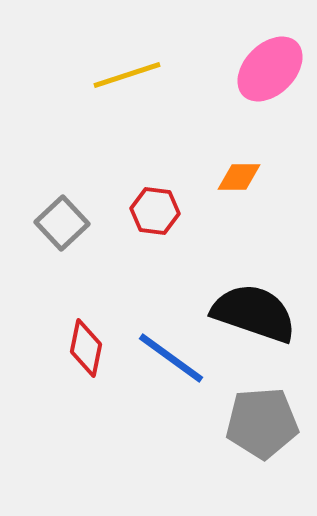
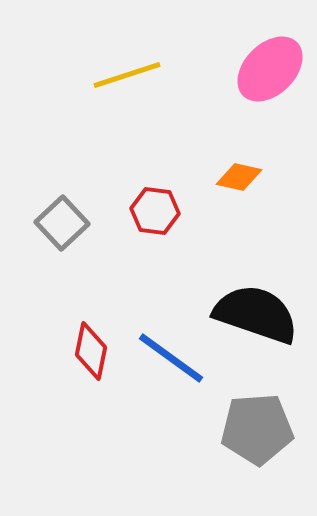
orange diamond: rotated 12 degrees clockwise
black semicircle: moved 2 px right, 1 px down
red diamond: moved 5 px right, 3 px down
gray pentagon: moved 5 px left, 6 px down
